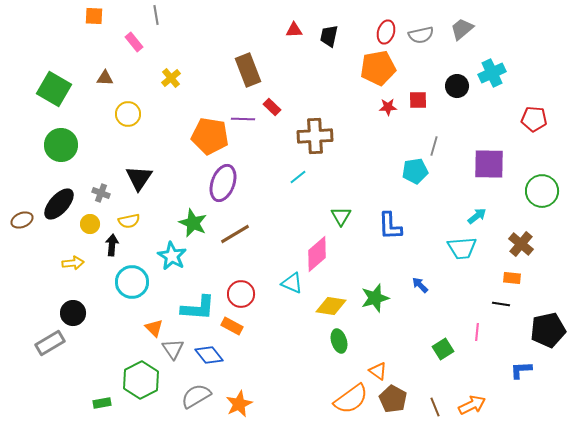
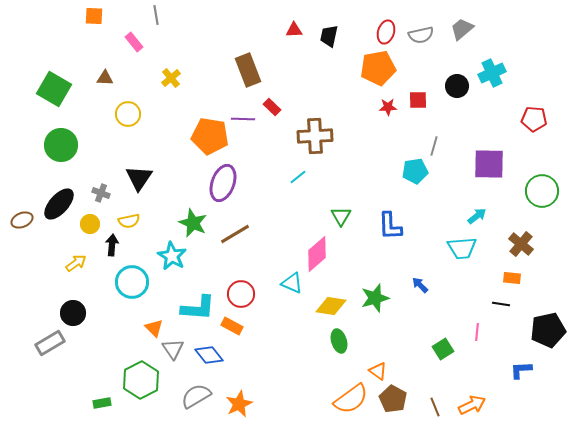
yellow arrow at (73, 263): moved 3 px right; rotated 30 degrees counterclockwise
